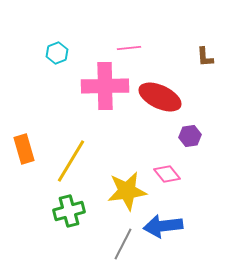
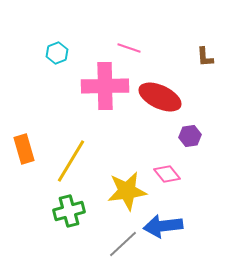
pink line: rotated 25 degrees clockwise
gray line: rotated 20 degrees clockwise
